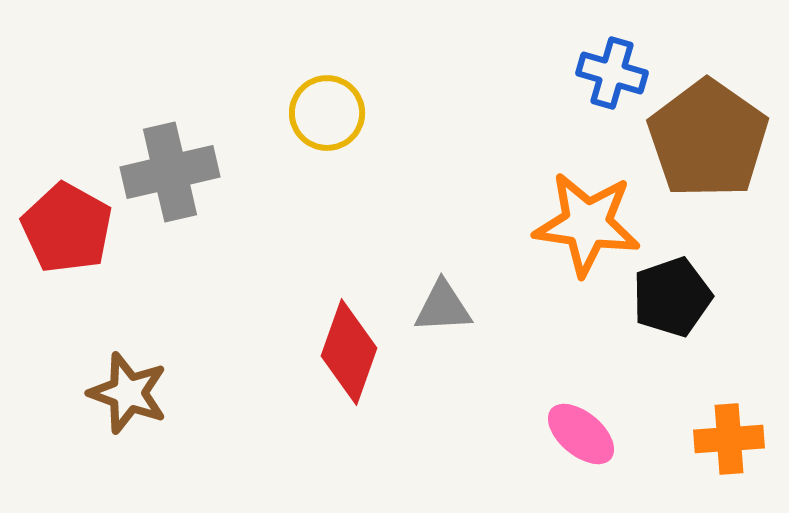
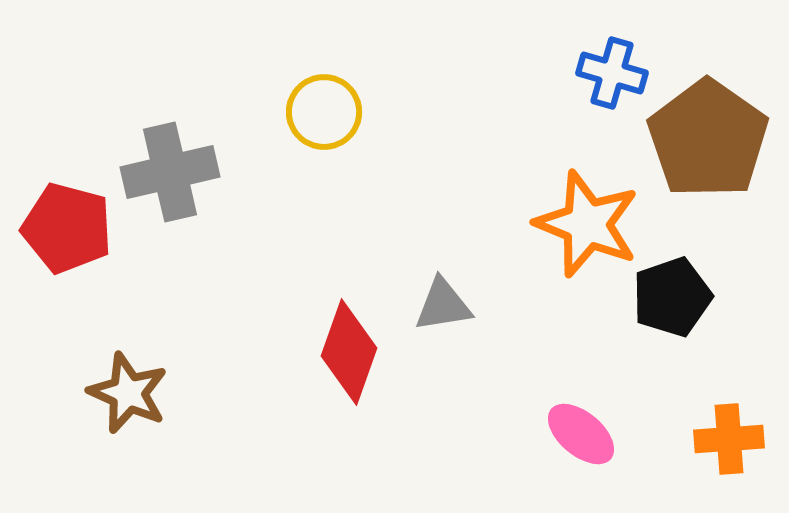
yellow circle: moved 3 px left, 1 px up
orange star: rotated 14 degrees clockwise
red pentagon: rotated 14 degrees counterclockwise
gray triangle: moved 2 px up; rotated 6 degrees counterclockwise
brown star: rotated 4 degrees clockwise
